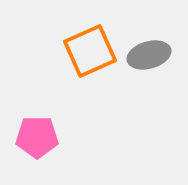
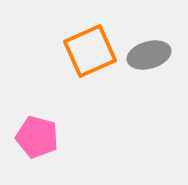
pink pentagon: rotated 15 degrees clockwise
